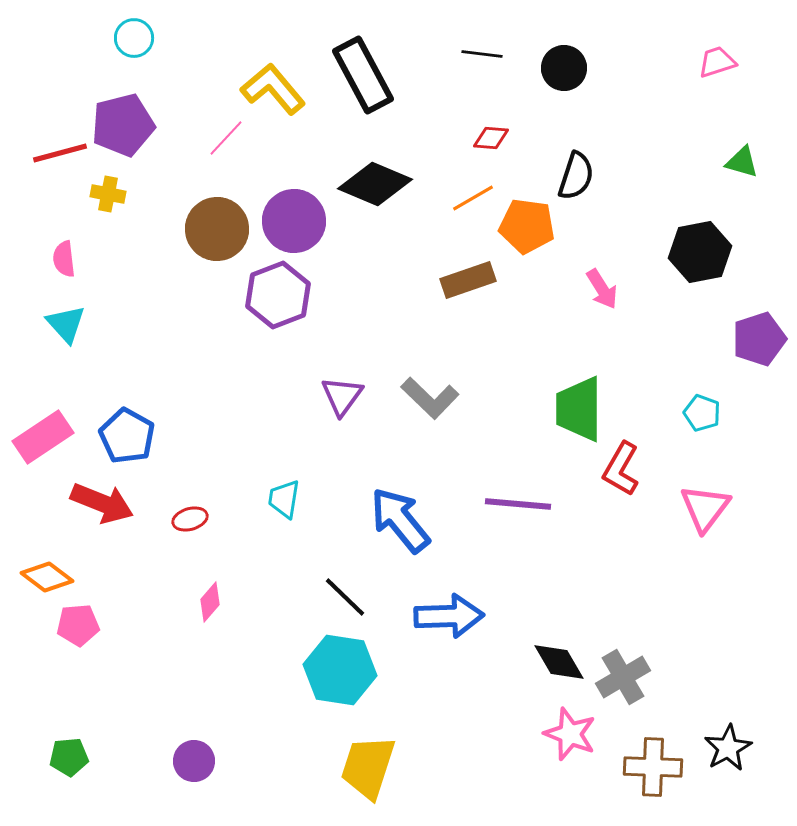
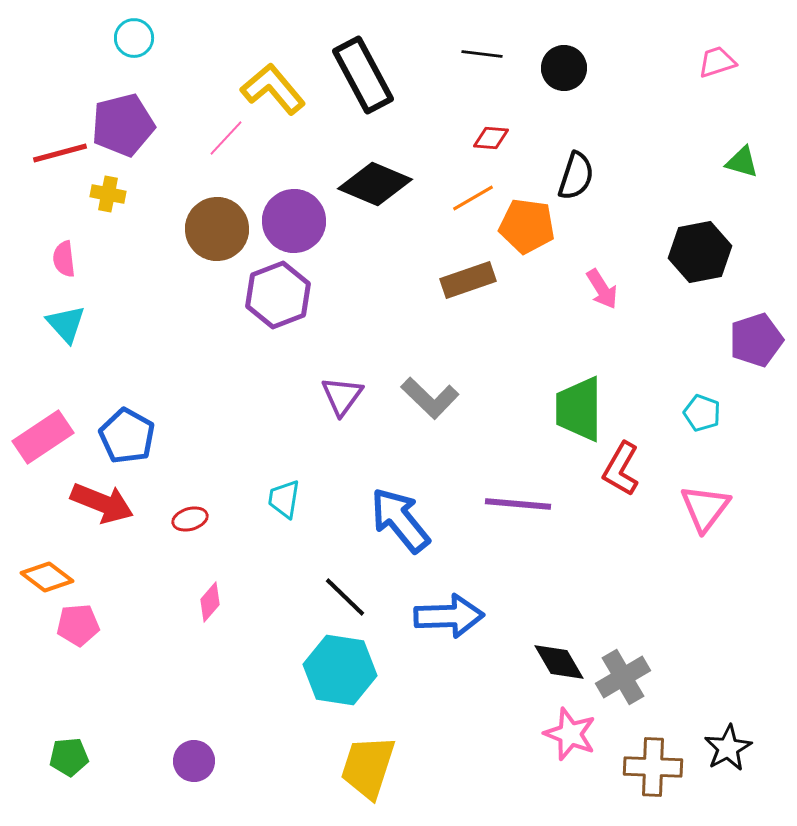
purple pentagon at (759, 339): moved 3 px left, 1 px down
